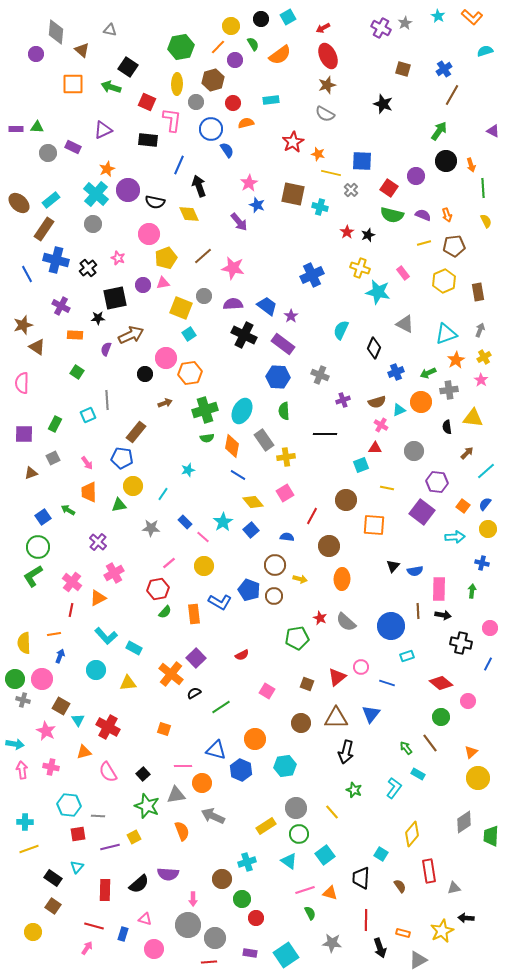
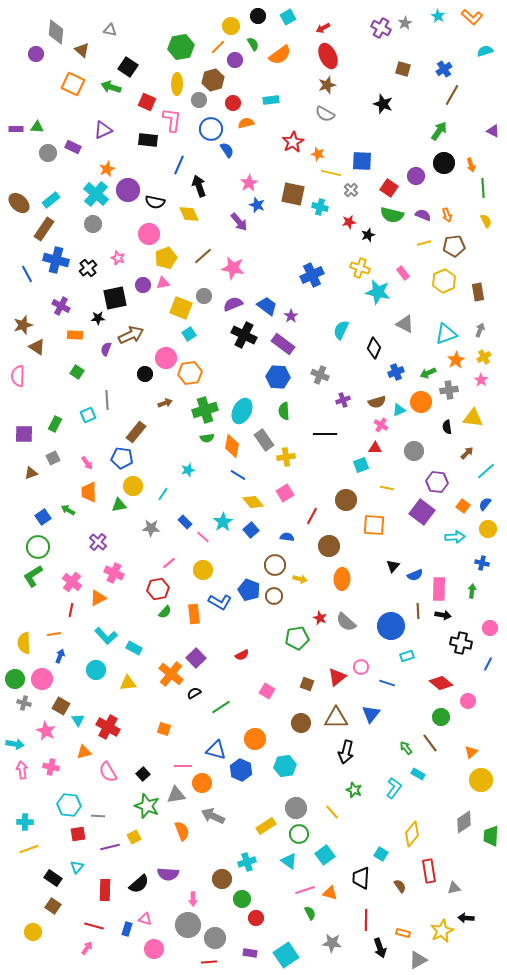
black circle at (261, 19): moved 3 px left, 3 px up
orange square at (73, 84): rotated 25 degrees clockwise
gray circle at (196, 102): moved 3 px right, 2 px up
black circle at (446, 161): moved 2 px left, 2 px down
red star at (347, 232): moved 2 px right, 10 px up; rotated 24 degrees clockwise
purple semicircle at (233, 304): rotated 18 degrees counterclockwise
pink semicircle at (22, 383): moved 4 px left, 7 px up
yellow circle at (204, 566): moved 1 px left, 4 px down
blue semicircle at (415, 571): moved 4 px down; rotated 14 degrees counterclockwise
pink cross at (114, 573): rotated 36 degrees counterclockwise
gray cross at (23, 700): moved 1 px right, 3 px down
yellow circle at (478, 778): moved 3 px right, 2 px down
blue rectangle at (123, 934): moved 4 px right, 5 px up
